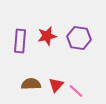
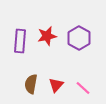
purple hexagon: rotated 20 degrees clockwise
brown semicircle: rotated 78 degrees counterclockwise
pink line: moved 7 px right, 3 px up
